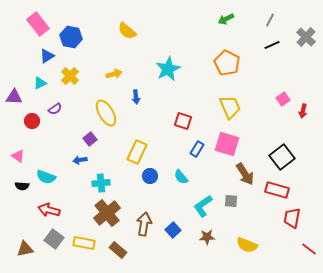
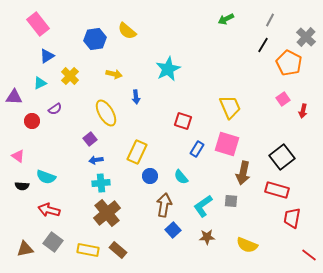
blue hexagon at (71, 37): moved 24 px right, 2 px down; rotated 20 degrees counterclockwise
black line at (272, 45): moved 9 px left; rotated 35 degrees counterclockwise
orange pentagon at (227, 63): moved 62 px right
yellow arrow at (114, 74): rotated 28 degrees clockwise
blue arrow at (80, 160): moved 16 px right
brown arrow at (245, 174): moved 2 px left, 1 px up; rotated 45 degrees clockwise
brown arrow at (144, 224): moved 20 px right, 19 px up
gray square at (54, 239): moved 1 px left, 3 px down
yellow rectangle at (84, 243): moved 4 px right, 7 px down
red line at (309, 249): moved 6 px down
